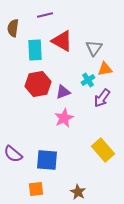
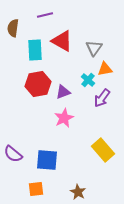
cyan cross: rotated 16 degrees counterclockwise
